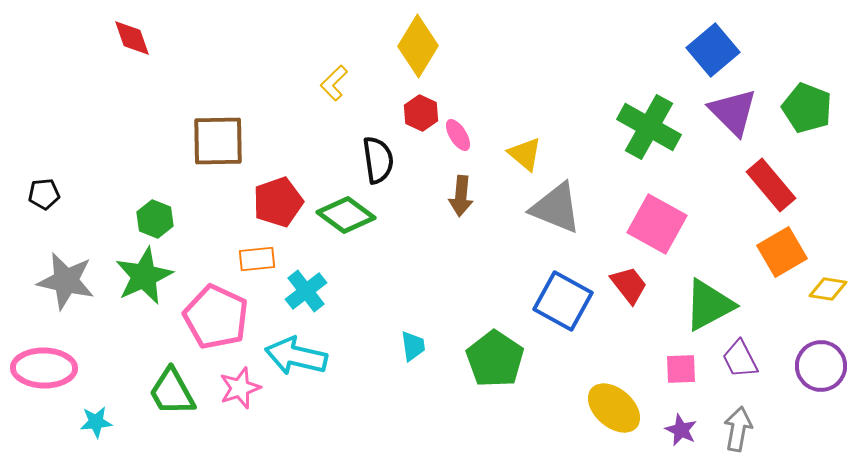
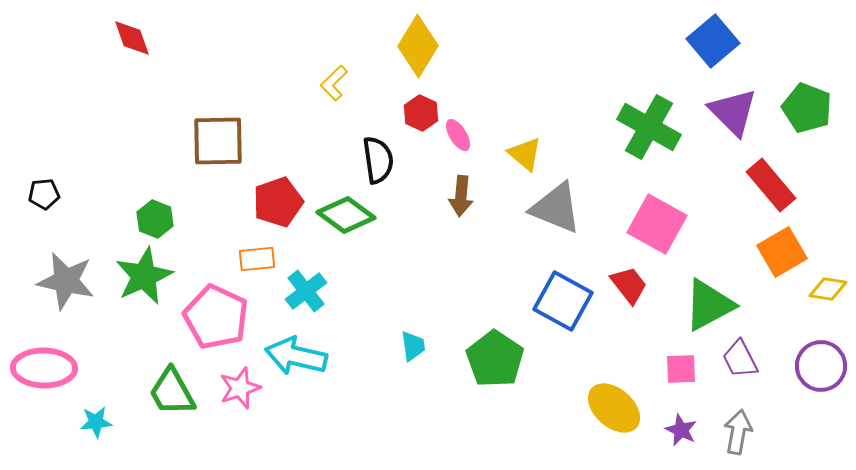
blue square at (713, 50): moved 9 px up
gray arrow at (738, 429): moved 3 px down
